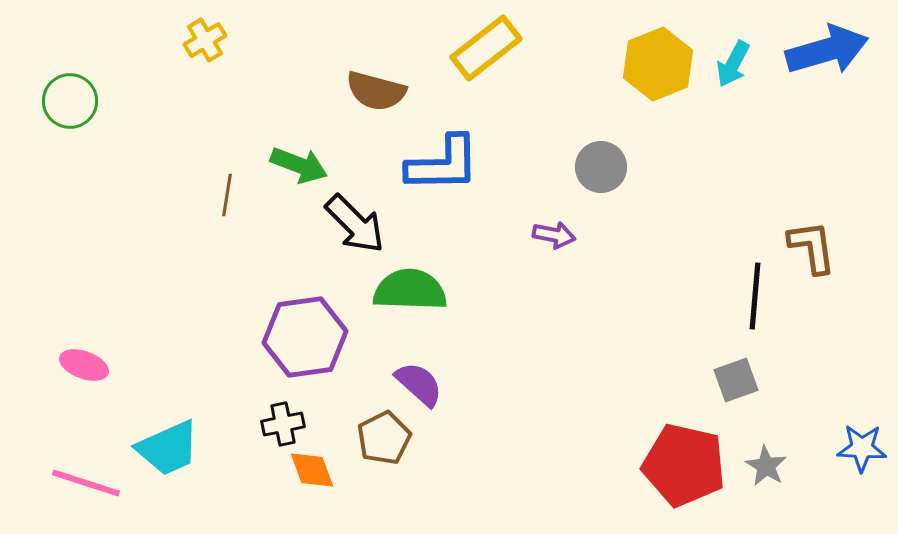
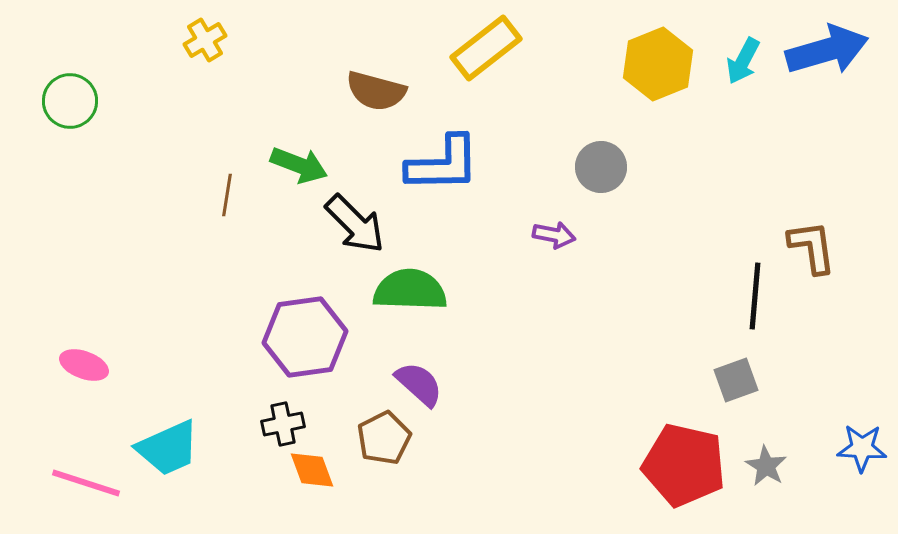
cyan arrow: moved 10 px right, 3 px up
